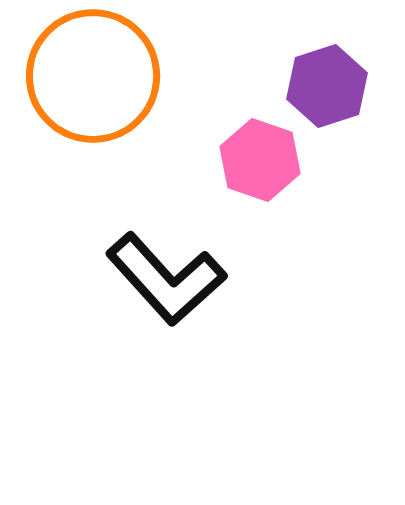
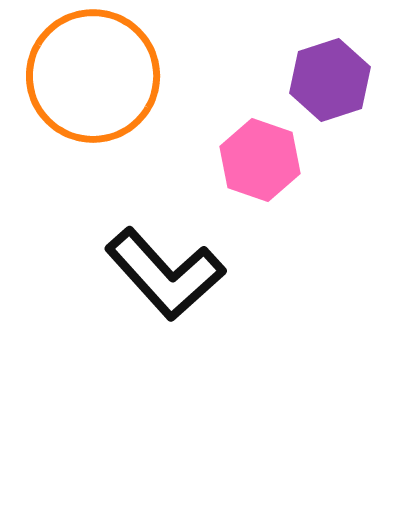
purple hexagon: moved 3 px right, 6 px up
black L-shape: moved 1 px left, 5 px up
